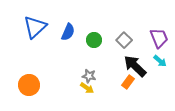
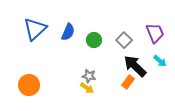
blue triangle: moved 2 px down
purple trapezoid: moved 4 px left, 5 px up
